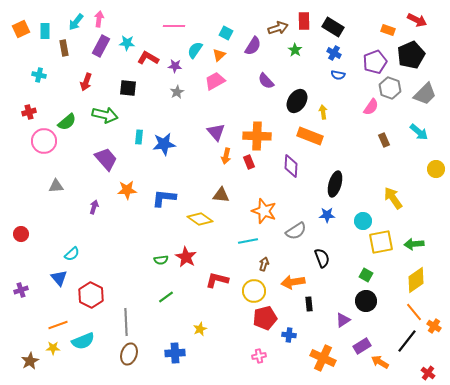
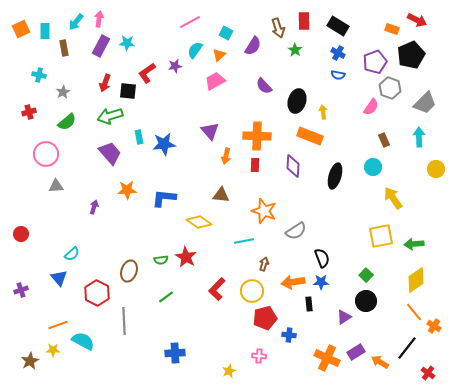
pink line at (174, 26): moved 16 px right, 4 px up; rotated 30 degrees counterclockwise
black rectangle at (333, 27): moved 5 px right, 1 px up
brown arrow at (278, 28): rotated 90 degrees clockwise
orange rectangle at (388, 30): moved 4 px right, 1 px up
blue cross at (334, 53): moved 4 px right
red L-shape at (148, 58): moved 1 px left, 15 px down; rotated 65 degrees counterclockwise
purple star at (175, 66): rotated 16 degrees counterclockwise
purple semicircle at (266, 81): moved 2 px left, 5 px down
red arrow at (86, 82): moved 19 px right, 1 px down
black square at (128, 88): moved 3 px down
gray star at (177, 92): moved 114 px left
gray trapezoid at (425, 94): moved 9 px down
black ellipse at (297, 101): rotated 15 degrees counterclockwise
green arrow at (105, 115): moved 5 px right, 1 px down; rotated 150 degrees clockwise
purple triangle at (216, 132): moved 6 px left, 1 px up
cyan arrow at (419, 132): moved 5 px down; rotated 132 degrees counterclockwise
cyan rectangle at (139, 137): rotated 16 degrees counterclockwise
pink circle at (44, 141): moved 2 px right, 13 px down
purple trapezoid at (106, 159): moved 4 px right, 6 px up
red rectangle at (249, 162): moved 6 px right, 3 px down; rotated 24 degrees clockwise
purple diamond at (291, 166): moved 2 px right
black ellipse at (335, 184): moved 8 px up
blue star at (327, 215): moved 6 px left, 67 px down
yellow diamond at (200, 219): moved 1 px left, 3 px down
cyan circle at (363, 221): moved 10 px right, 54 px up
cyan line at (248, 241): moved 4 px left
yellow square at (381, 242): moved 6 px up
green square at (366, 275): rotated 16 degrees clockwise
red L-shape at (217, 280): moved 9 px down; rotated 60 degrees counterclockwise
yellow circle at (254, 291): moved 2 px left
red hexagon at (91, 295): moved 6 px right, 2 px up
purple triangle at (343, 320): moved 1 px right, 3 px up
gray line at (126, 322): moved 2 px left, 1 px up
yellow star at (200, 329): moved 29 px right, 42 px down
cyan semicircle at (83, 341): rotated 130 degrees counterclockwise
black line at (407, 341): moved 7 px down
purple rectangle at (362, 346): moved 6 px left, 6 px down
yellow star at (53, 348): moved 2 px down
brown ellipse at (129, 354): moved 83 px up
pink cross at (259, 356): rotated 16 degrees clockwise
orange cross at (323, 358): moved 4 px right
